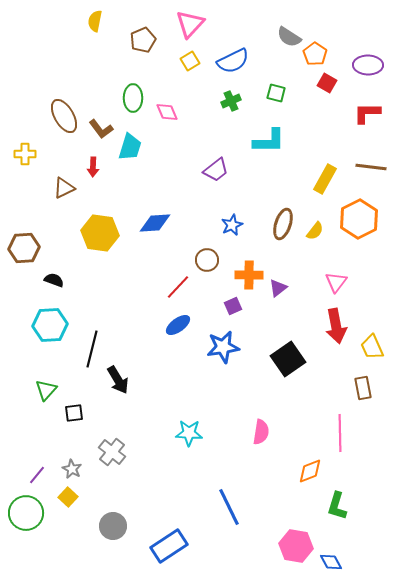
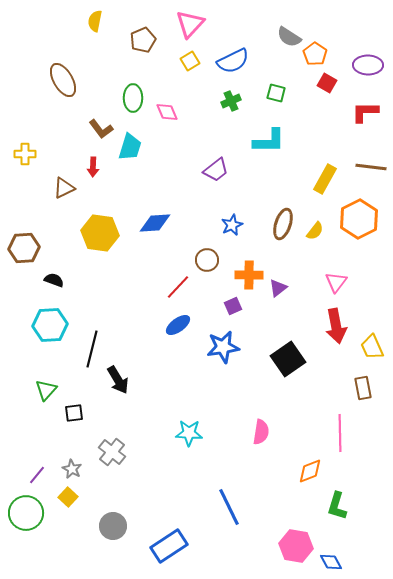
red L-shape at (367, 113): moved 2 px left, 1 px up
brown ellipse at (64, 116): moved 1 px left, 36 px up
